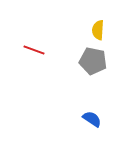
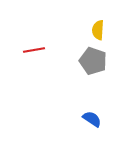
red line: rotated 30 degrees counterclockwise
gray pentagon: rotated 8 degrees clockwise
